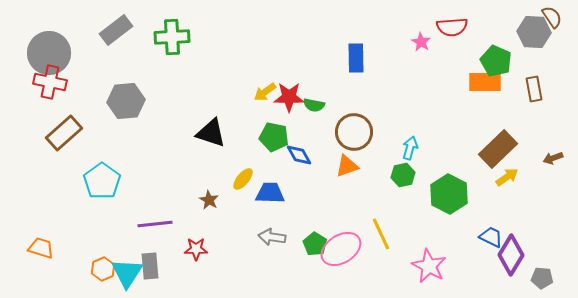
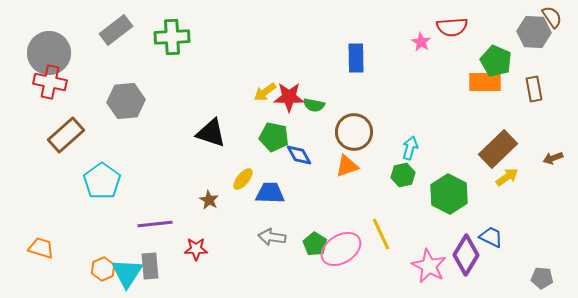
brown rectangle at (64, 133): moved 2 px right, 2 px down
purple diamond at (511, 255): moved 45 px left
